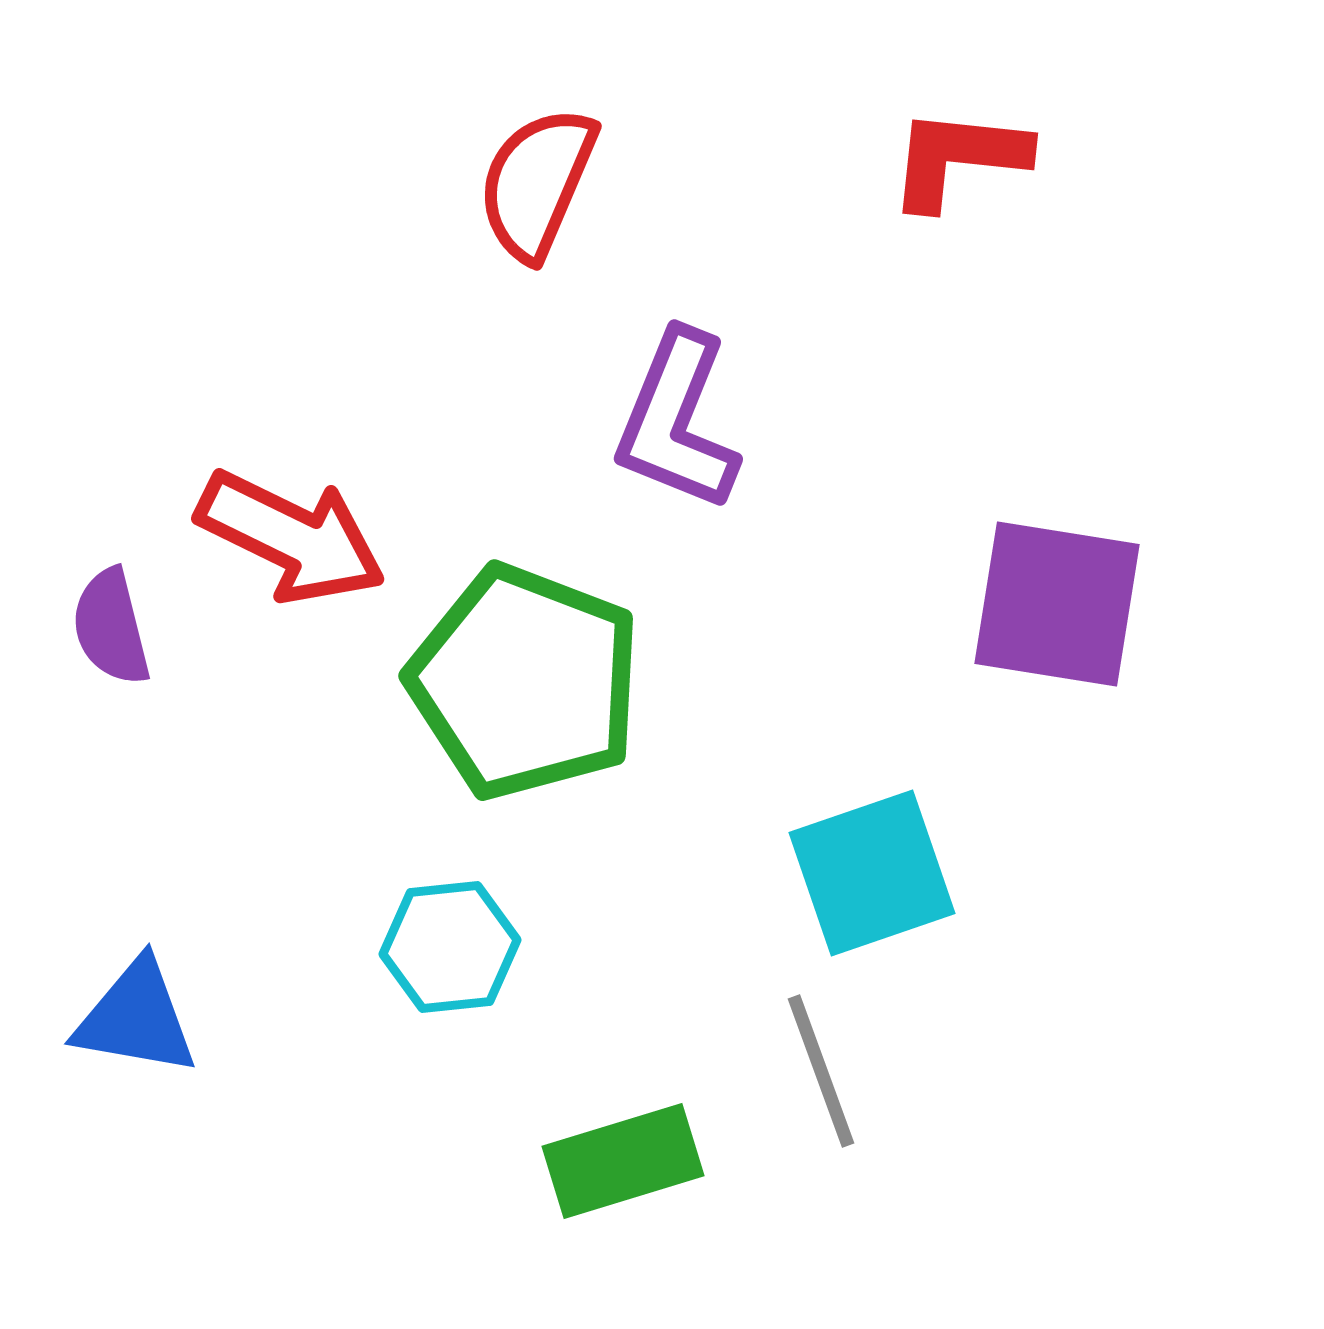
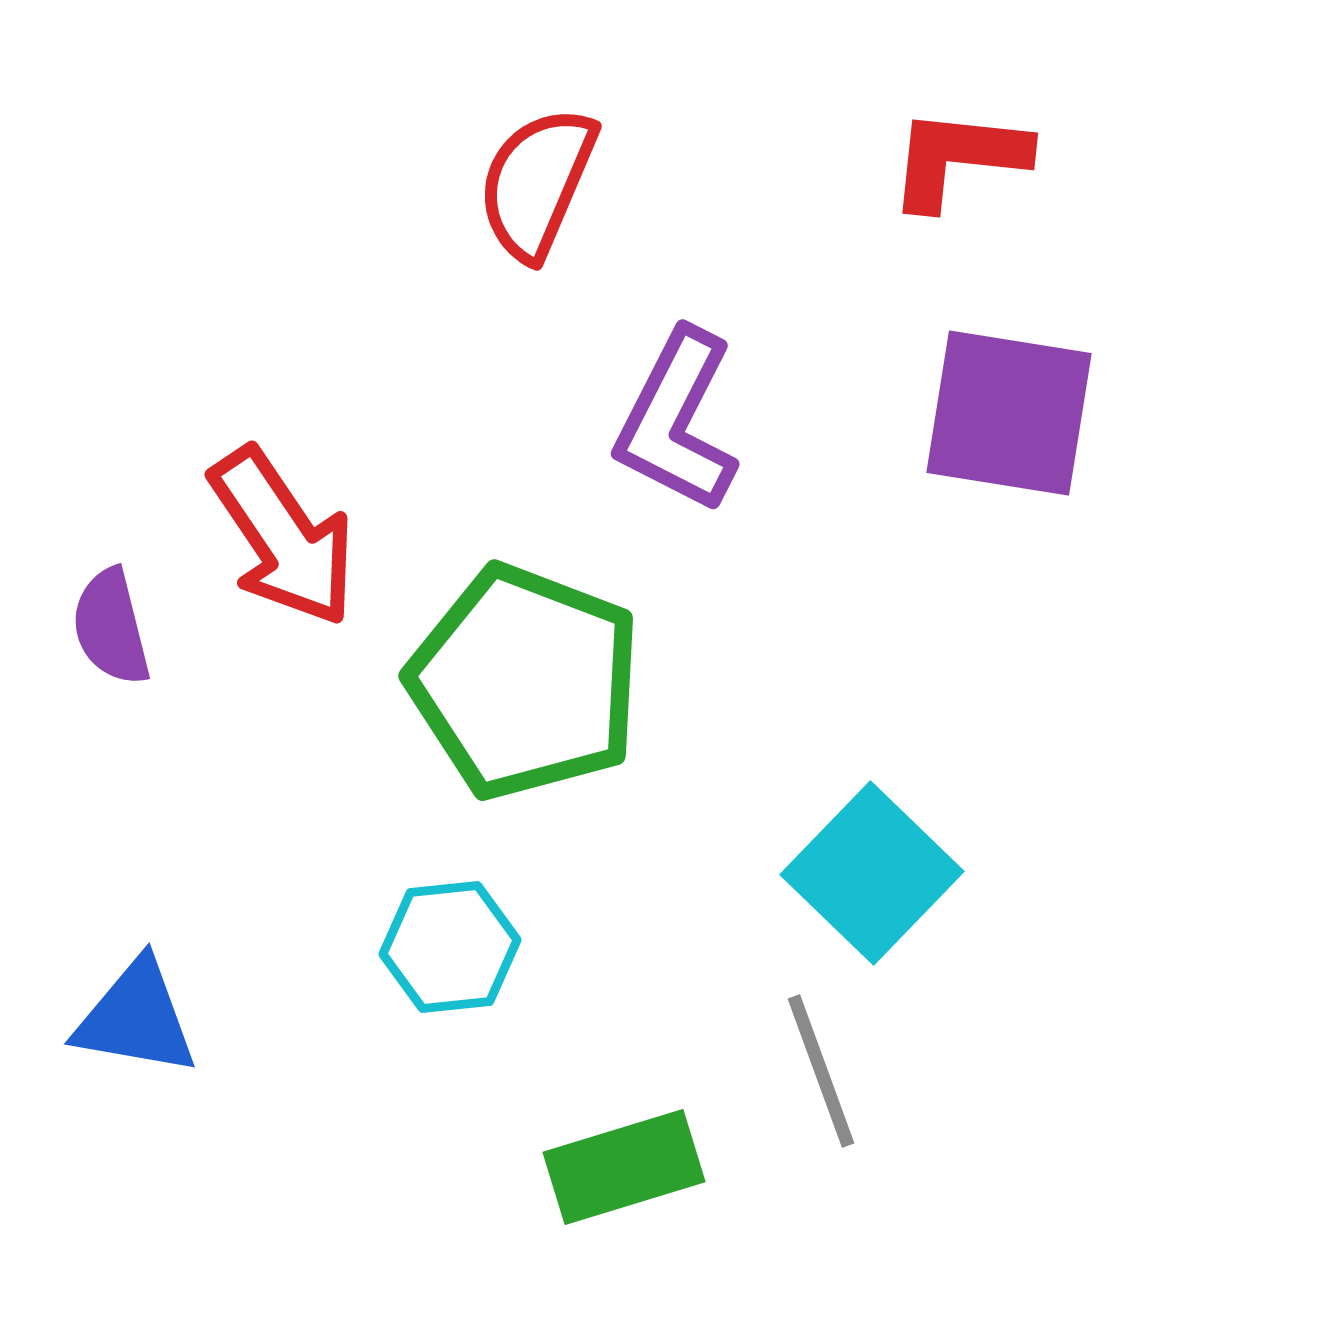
purple L-shape: rotated 5 degrees clockwise
red arrow: moved 8 px left; rotated 30 degrees clockwise
purple square: moved 48 px left, 191 px up
cyan square: rotated 27 degrees counterclockwise
green rectangle: moved 1 px right, 6 px down
